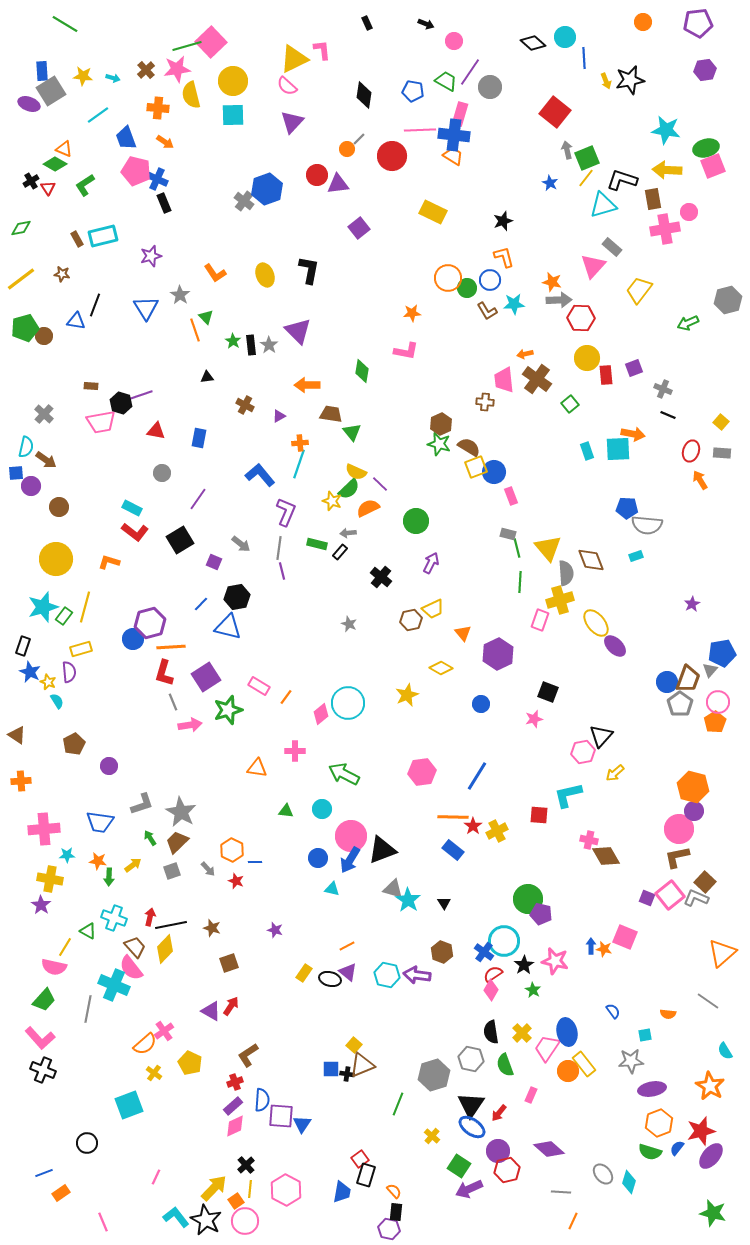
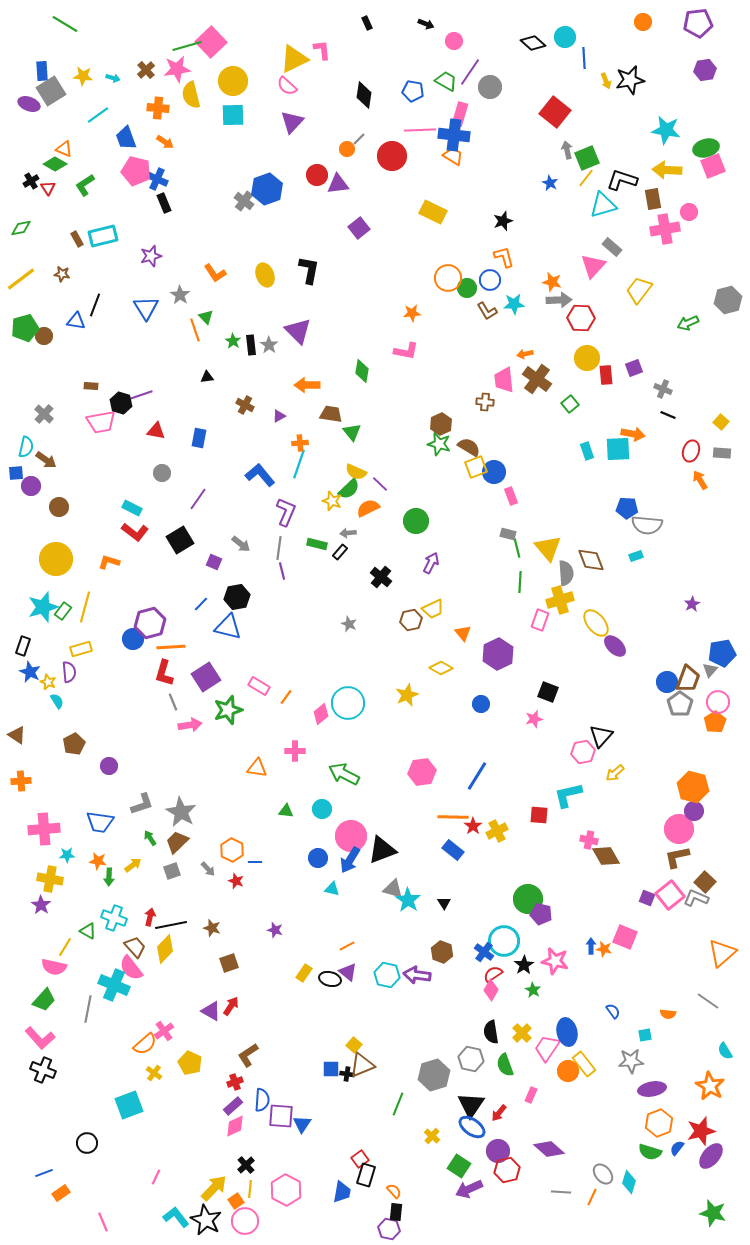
green rectangle at (64, 616): moved 1 px left, 5 px up
orange line at (573, 1221): moved 19 px right, 24 px up
